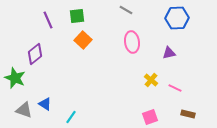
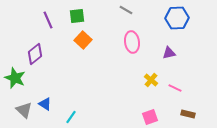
gray triangle: rotated 24 degrees clockwise
